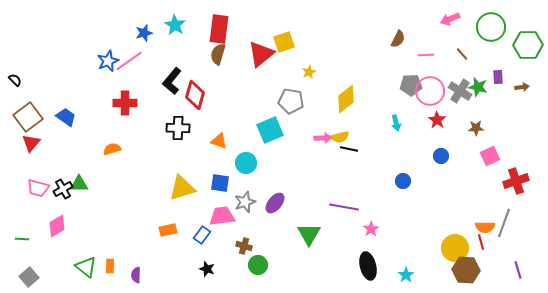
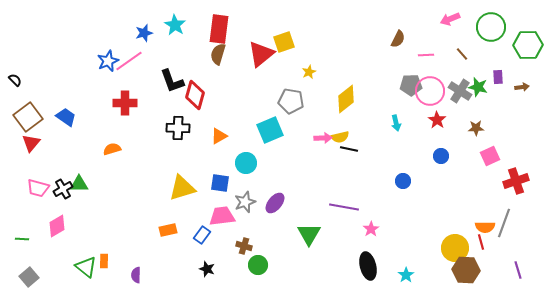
black L-shape at (172, 81): rotated 60 degrees counterclockwise
orange triangle at (219, 141): moved 5 px up; rotated 48 degrees counterclockwise
orange rectangle at (110, 266): moved 6 px left, 5 px up
